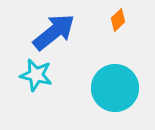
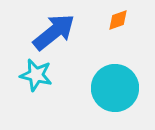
orange diamond: rotated 25 degrees clockwise
